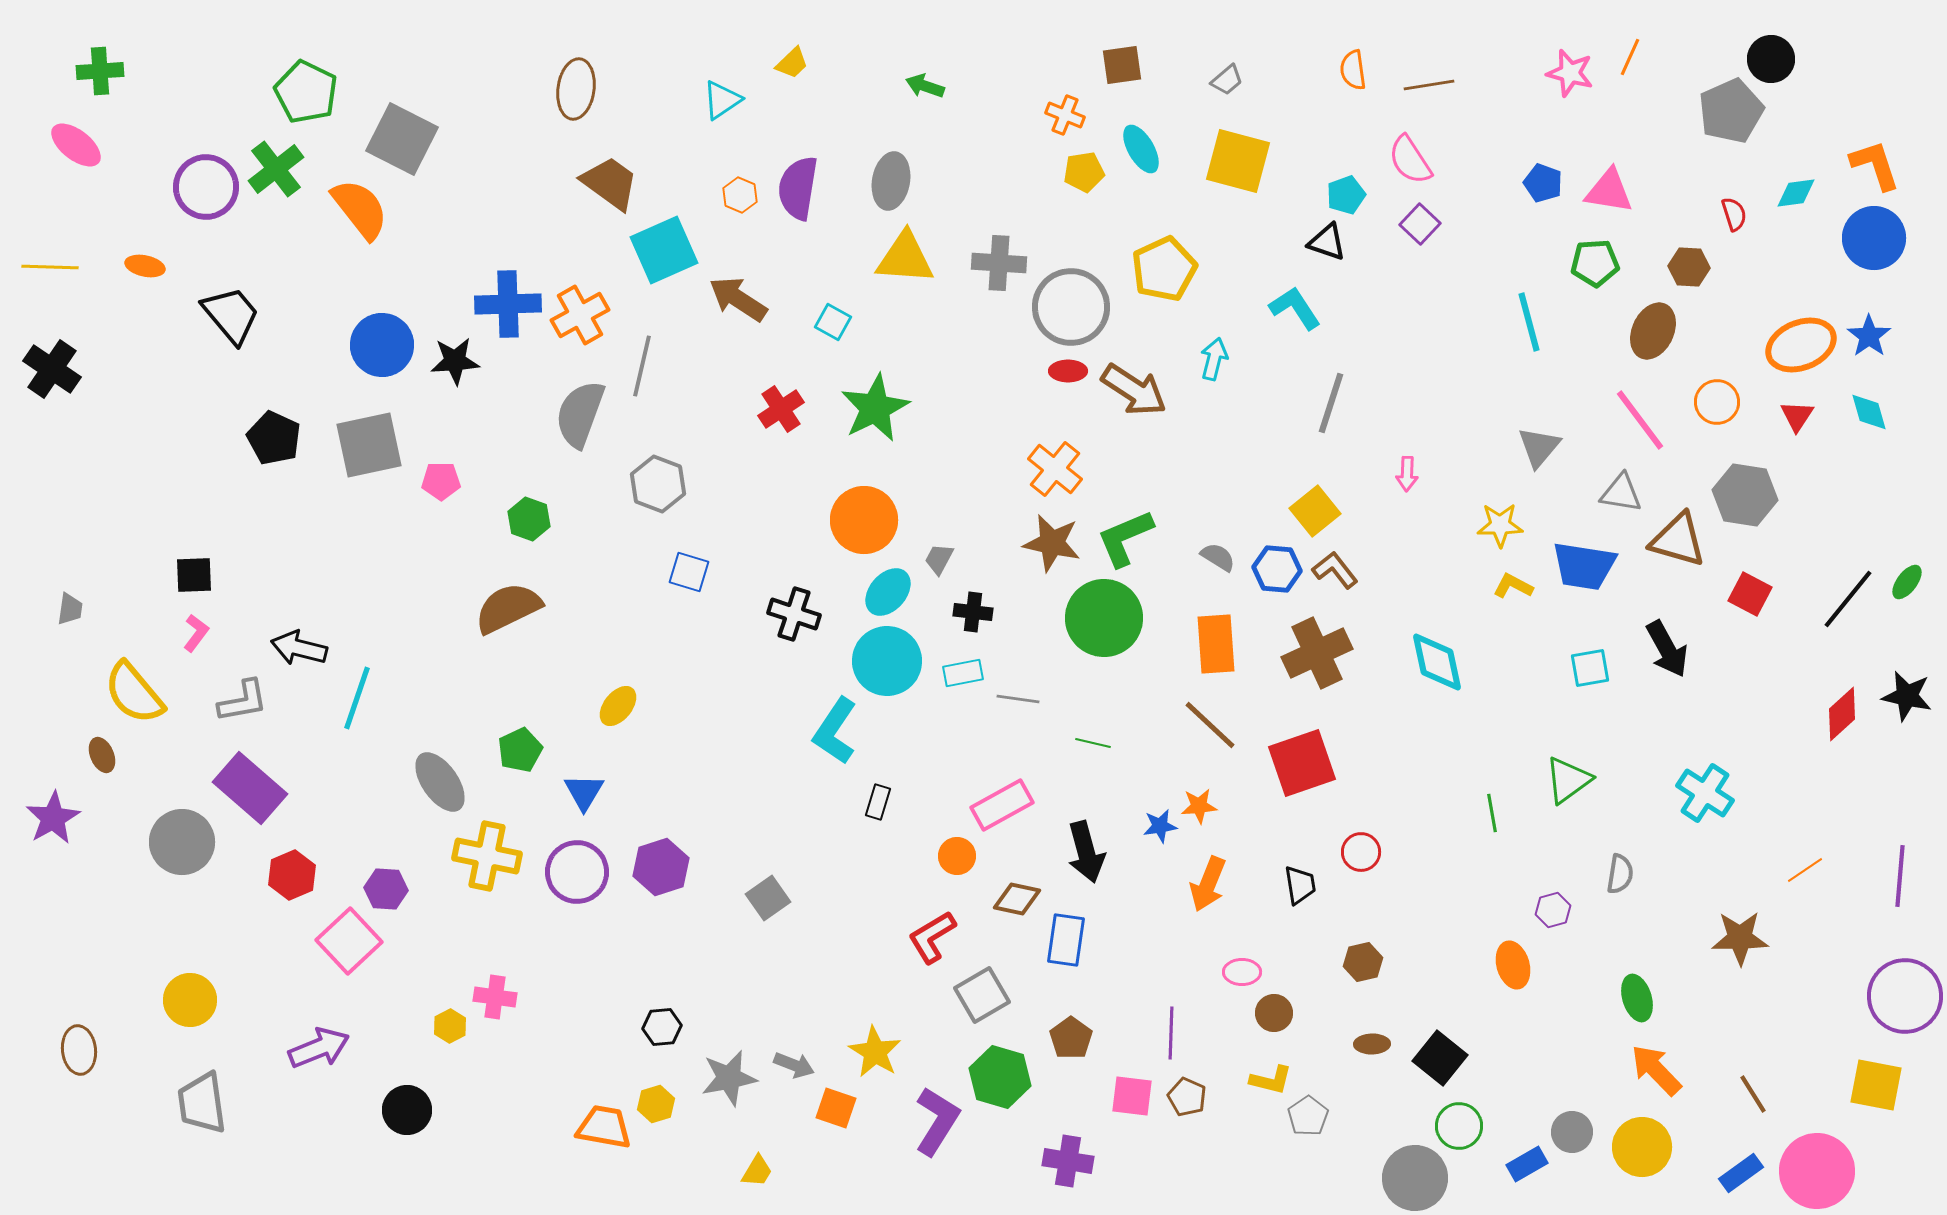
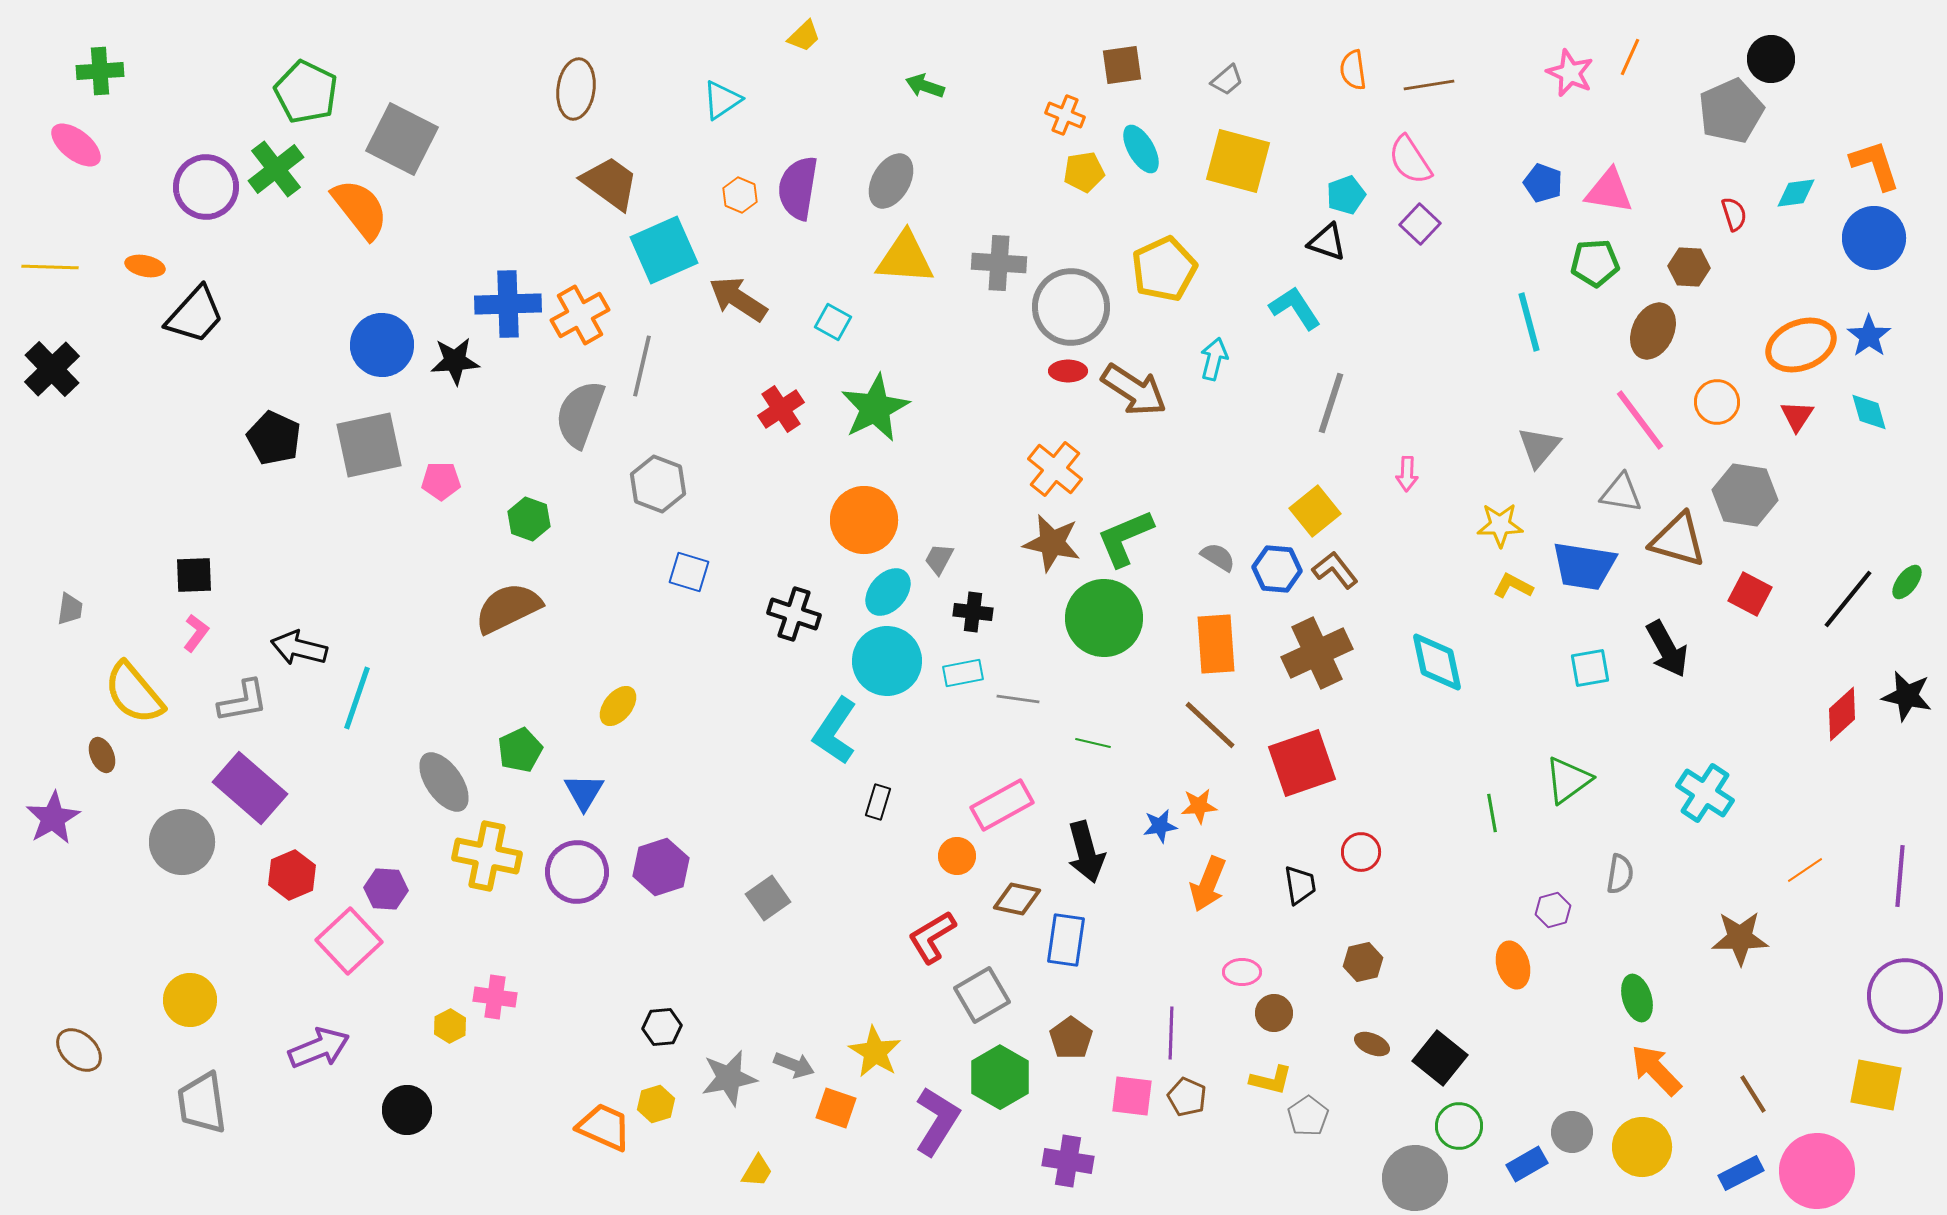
yellow trapezoid at (792, 63): moved 12 px right, 27 px up
pink star at (1570, 73): rotated 9 degrees clockwise
gray ellipse at (891, 181): rotated 20 degrees clockwise
black trapezoid at (231, 315): moved 36 px left; rotated 82 degrees clockwise
black cross at (52, 369): rotated 12 degrees clockwise
gray ellipse at (440, 782): moved 4 px right
brown ellipse at (1372, 1044): rotated 24 degrees clockwise
brown ellipse at (79, 1050): rotated 42 degrees counterclockwise
green hexagon at (1000, 1077): rotated 14 degrees clockwise
orange trapezoid at (604, 1127): rotated 14 degrees clockwise
blue rectangle at (1741, 1173): rotated 9 degrees clockwise
